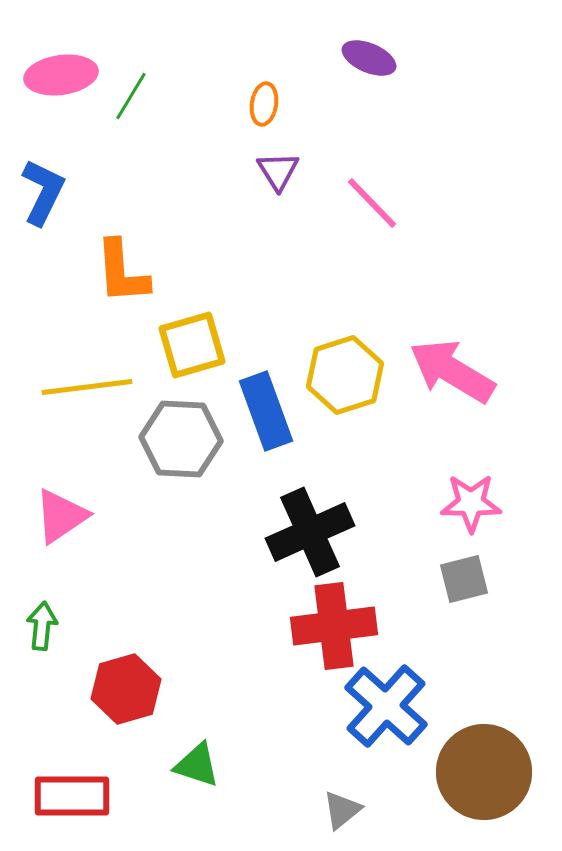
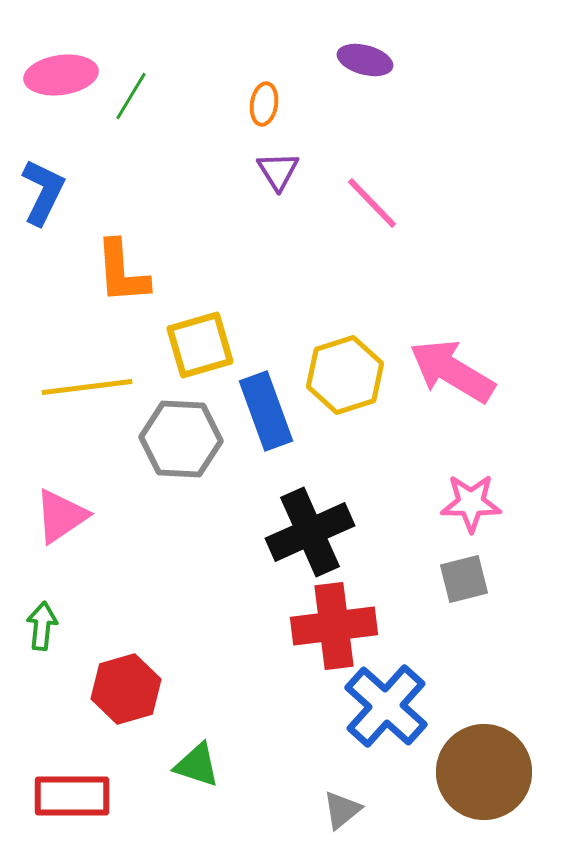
purple ellipse: moved 4 px left, 2 px down; rotated 8 degrees counterclockwise
yellow square: moved 8 px right
